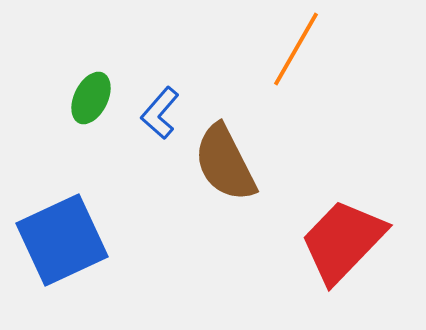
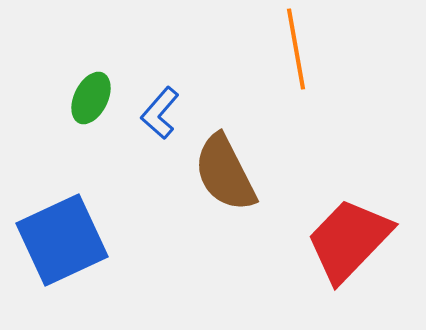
orange line: rotated 40 degrees counterclockwise
brown semicircle: moved 10 px down
red trapezoid: moved 6 px right, 1 px up
